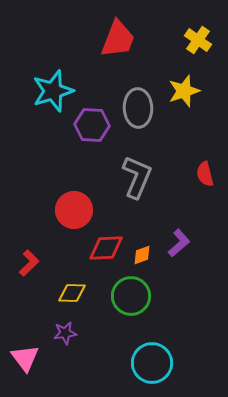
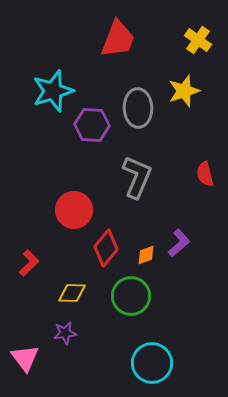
red diamond: rotated 48 degrees counterclockwise
orange diamond: moved 4 px right
